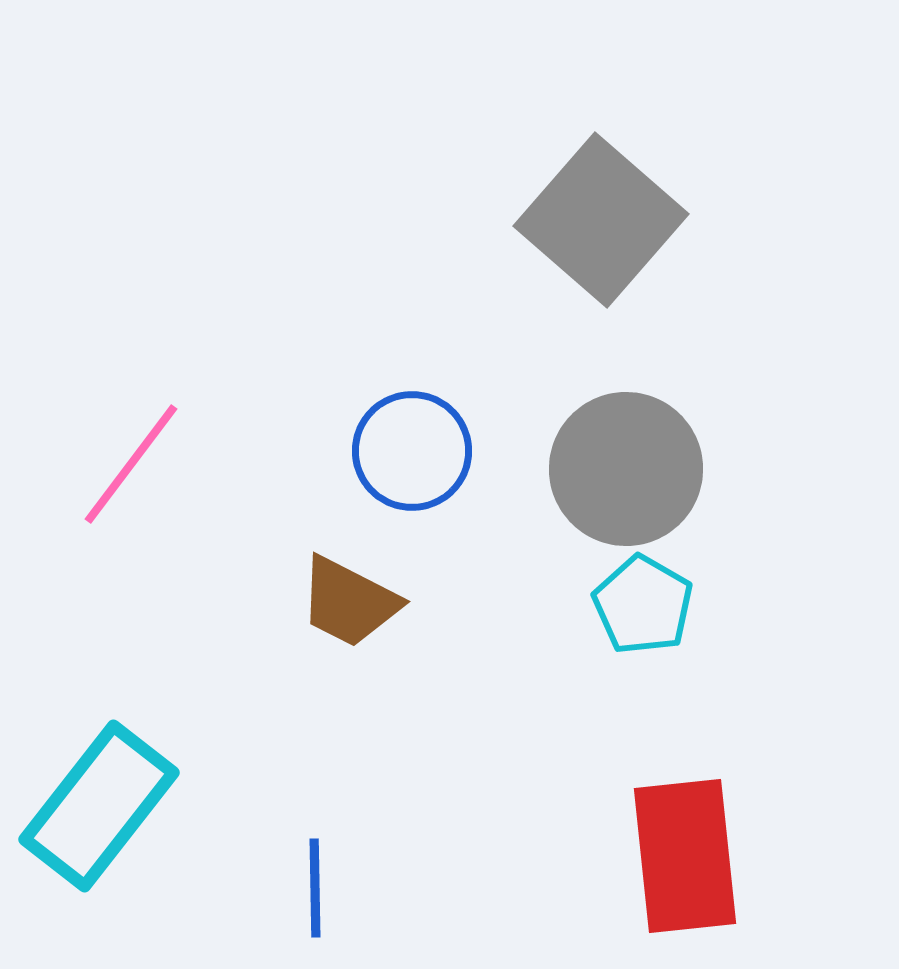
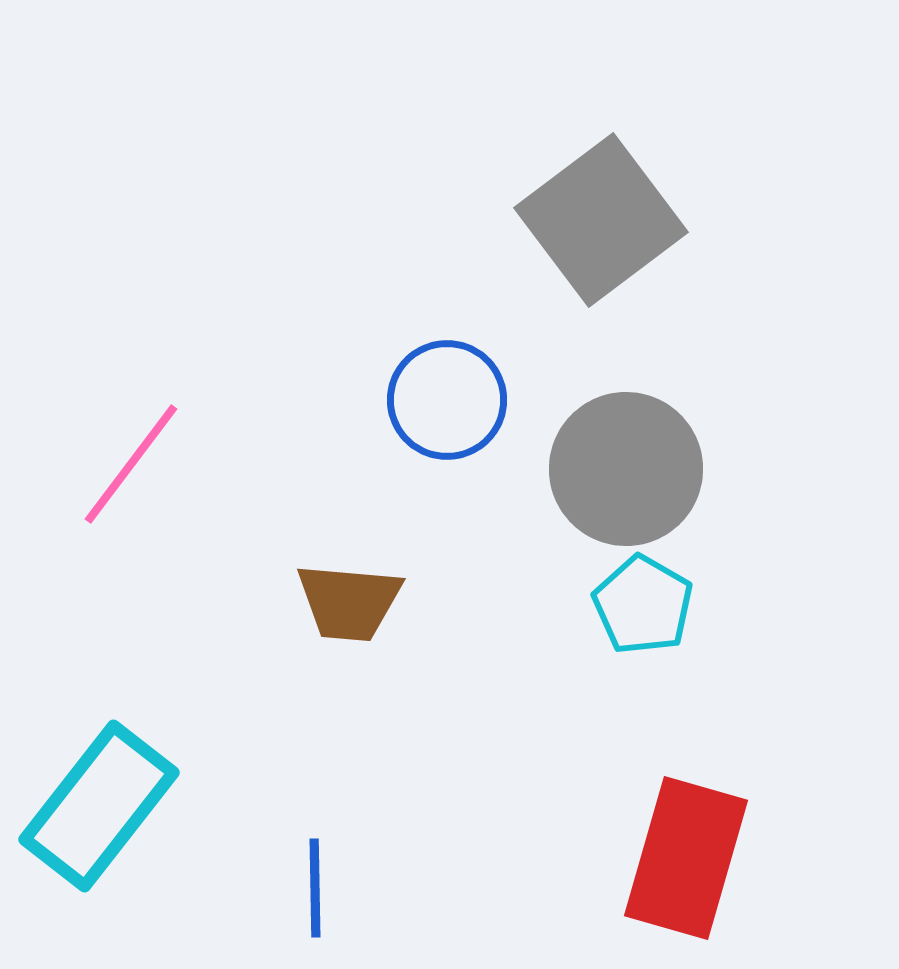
gray square: rotated 12 degrees clockwise
blue circle: moved 35 px right, 51 px up
brown trapezoid: rotated 22 degrees counterclockwise
red rectangle: moved 1 px right, 2 px down; rotated 22 degrees clockwise
